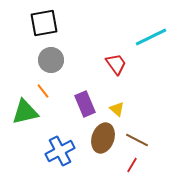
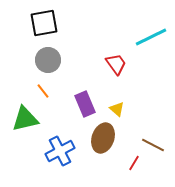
gray circle: moved 3 px left
green triangle: moved 7 px down
brown line: moved 16 px right, 5 px down
red line: moved 2 px right, 2 px up
